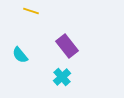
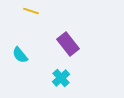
purple rectangle: moved 1 px right, 2 px up
cyan cross: moved 1 px left, 1 px down
